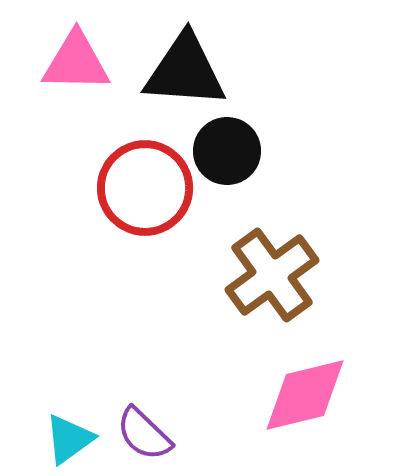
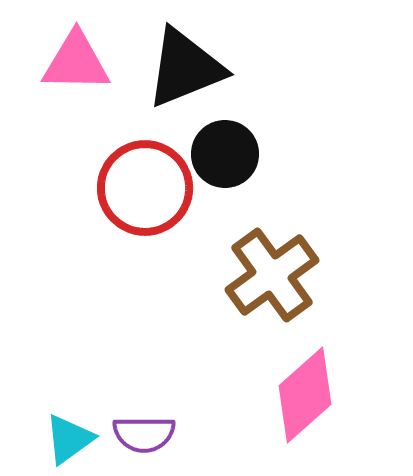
black triangle: moved 3 px up; rotated 26 degrees counterclockwise
black circle: moved 2 px left, 3 px down
pink diamond: rotated 28 degrees counterclockwise
purple semicircle: rotated 44 degrees counterclockwise
